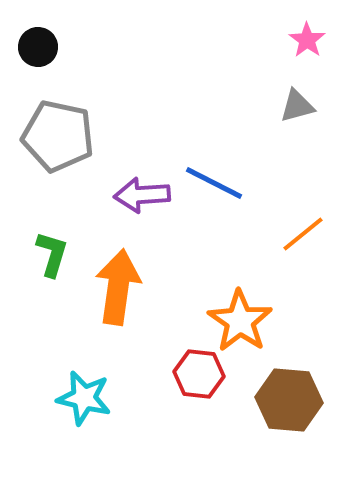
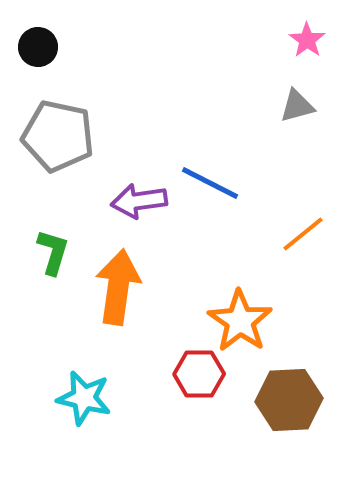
blue line: moved 4 px left
purple arrow: moved 3 px left, 6 px down; rotated 4 degrees counterclockwise
green L-shape: moved 1 px right, 2 px up
red hexagon: rotated 6 degrees counterclockwise
brown hexagon: rotated 8 degrees counterclockwise
